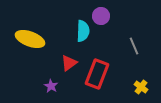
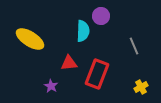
yellow ellipse: rotated 12 degrees clockwise
red triangle: rotated 30 degrees clockwise
yellow cross: rotated 24 degrees clockwise
